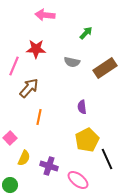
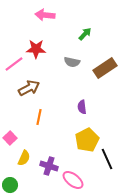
green arrow: moved 1 px left, 1 px down
pink line: moved 2 px up; rotated 30 degrees clockwise
brown arrow: rotated 20 degrees clockwise
pink ellipse: moved 5 px left
